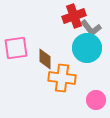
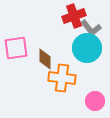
pink circle: moved 1 px left, 1 px down
